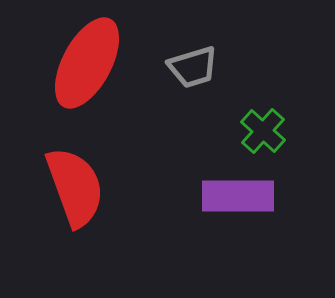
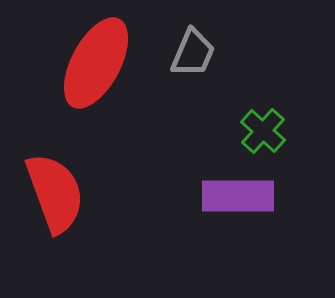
red ellipse: moved 9 px right
gray trapezoid: moved 14 px up; rotated 50 degrees counterclockwise
red semicircle: moved 20 px left, 6 px down
